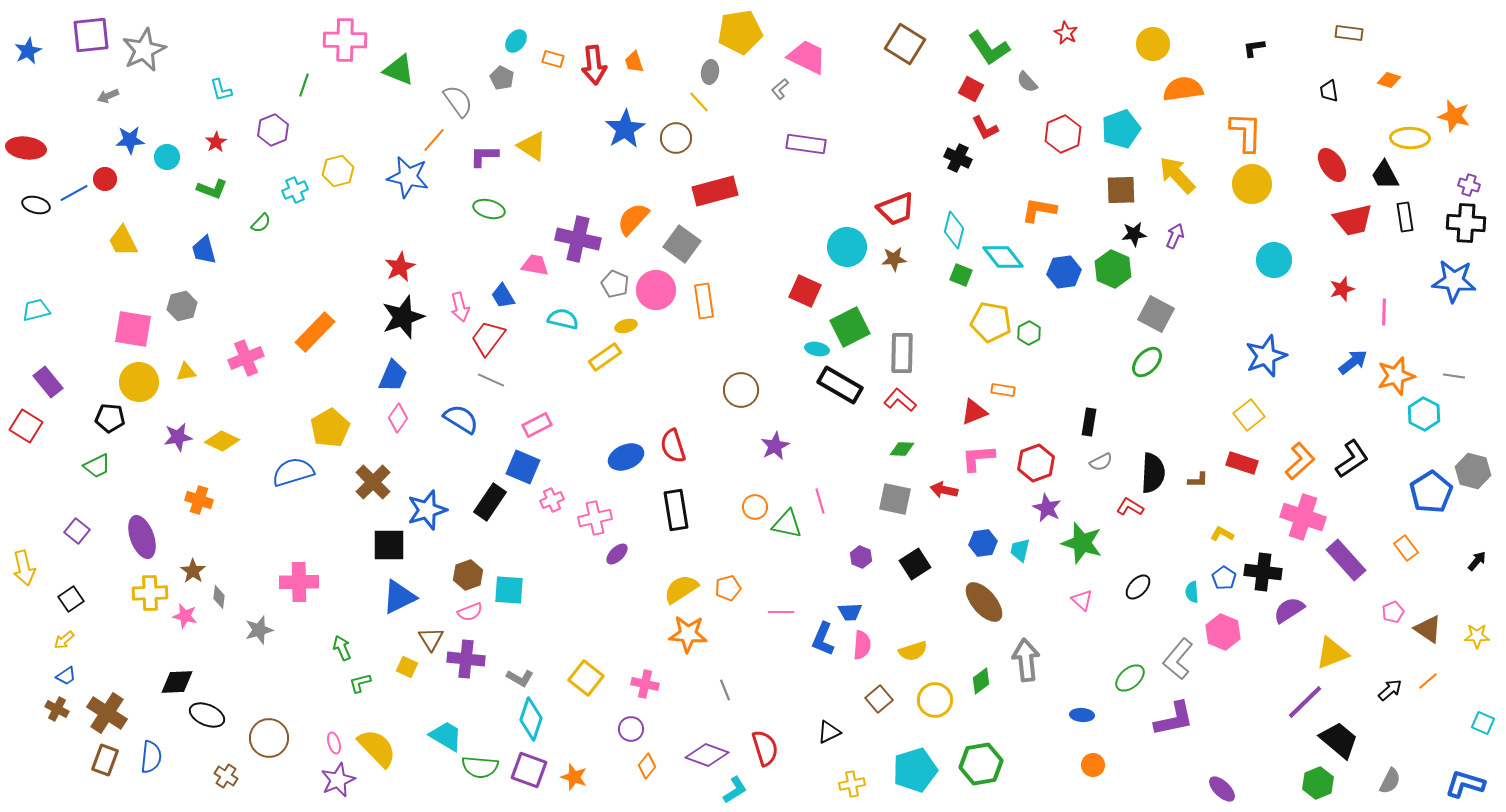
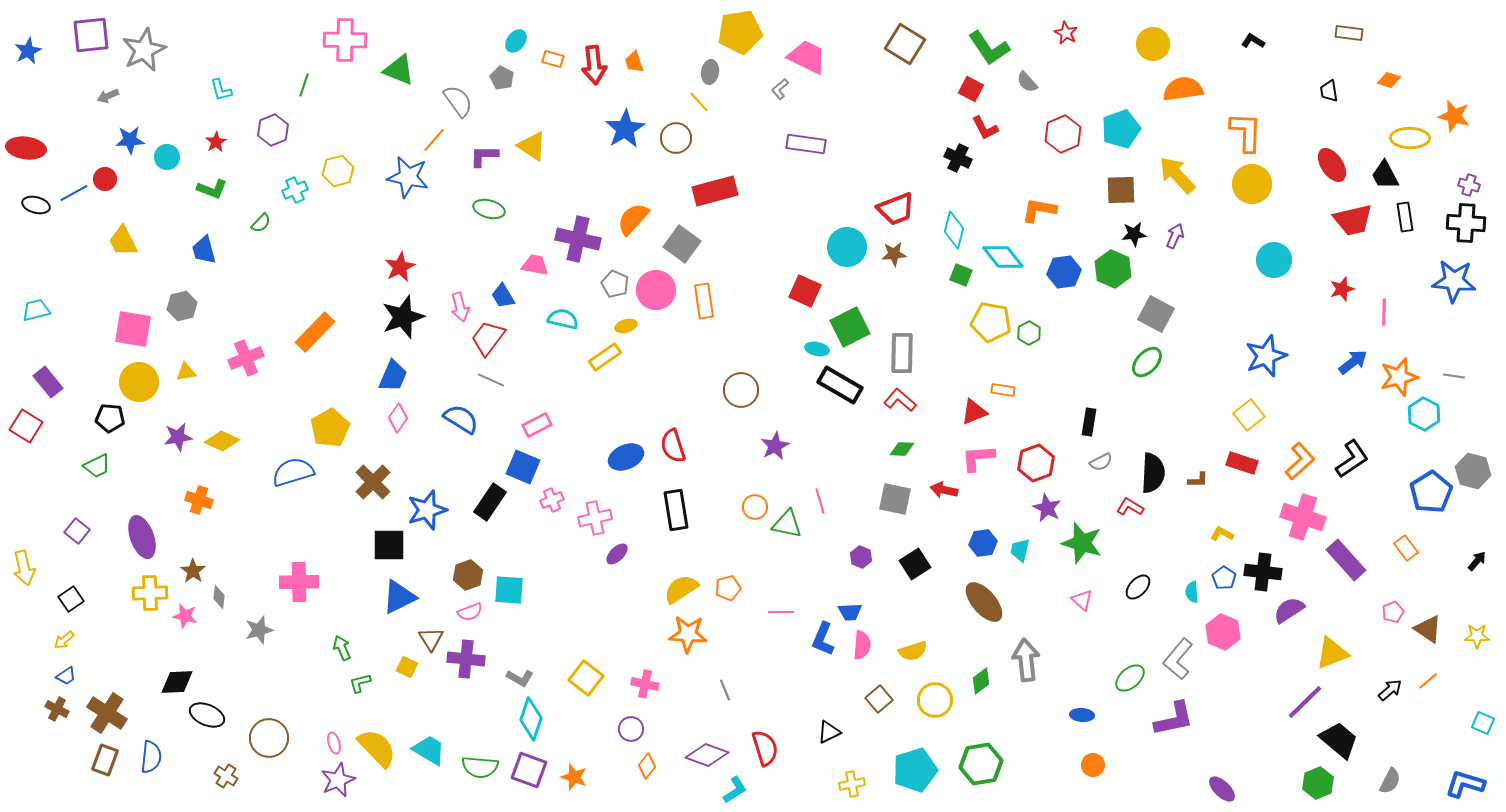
black L-shape at (1254, 48): moved 1 px left, 7 px up; rotated 40 degrees clockwise
brown star at (894, 259): moved 5 px up
orange star at (1396, 376): moved 3 px right, 1 px down
cyan trapezoid at (446, 736): moved 17 px left, 14 px down
